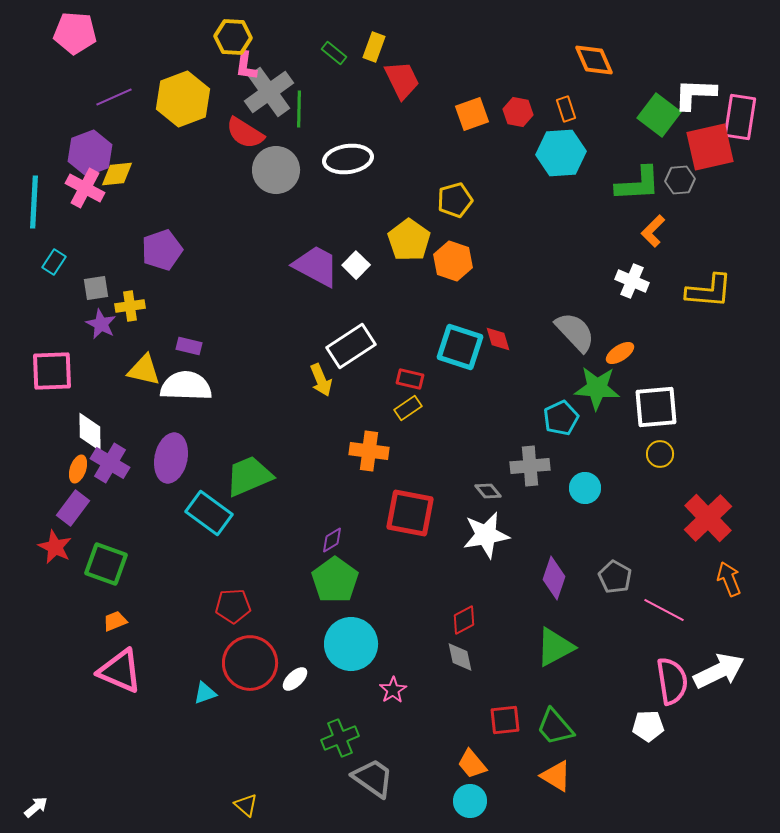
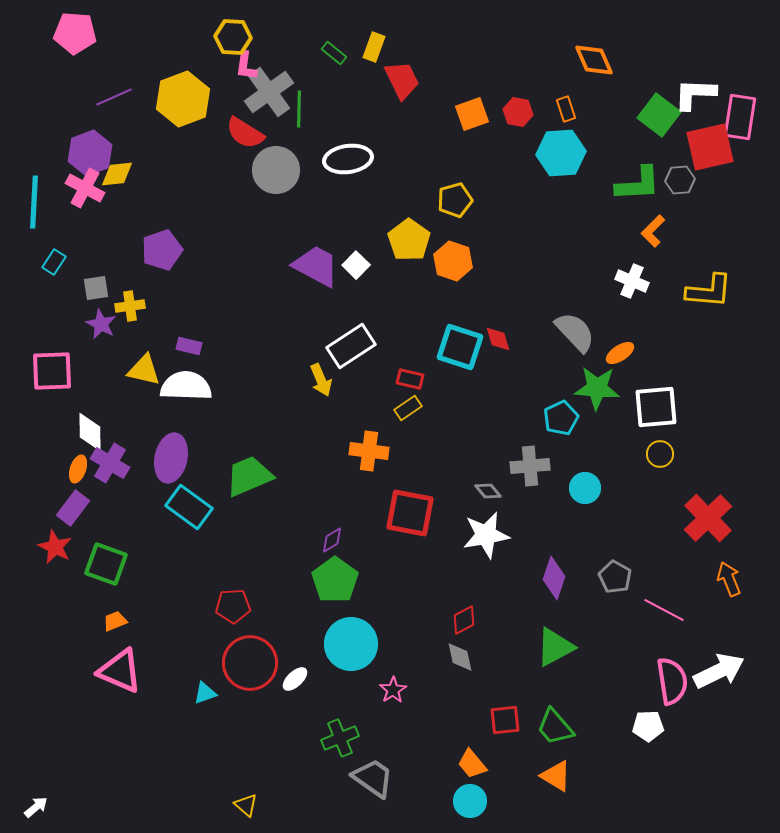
cyan rectangle at (209, 513): moved 20 px left, 6 px up
